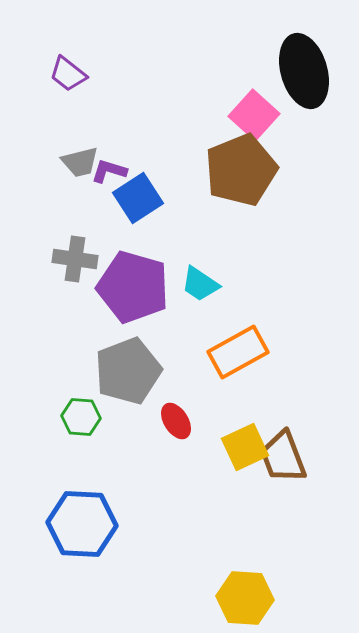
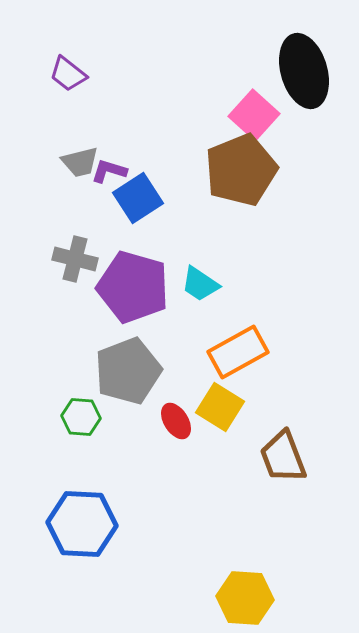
gray cross: rotated 6 degrees clockwise
yellow square: moved 25 px left, 40 px up; rotated 33 degrees counterclockwise
